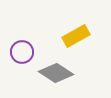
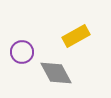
gray diamond: rotated 28 degrees clockwise
